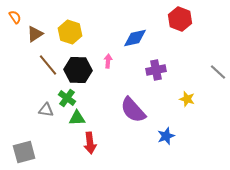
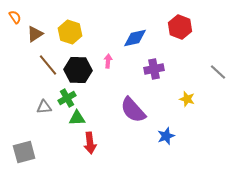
red hexagon: moved 8 px down
purple cross: moved 2 px left, 1 px up
green cross: rotated 24 degrees clockwise
gray triangle: moved 2 px left, 3 px up; rotated 14 degrees counterclockwise
